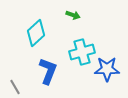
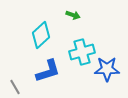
cyan diamond: moved 5 px right, 2 px down
blue L-shape: rotated 52 degrees clockwise
